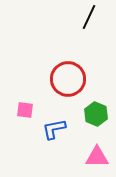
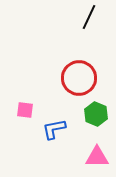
red circle: moved 11 px right, 1 px up
